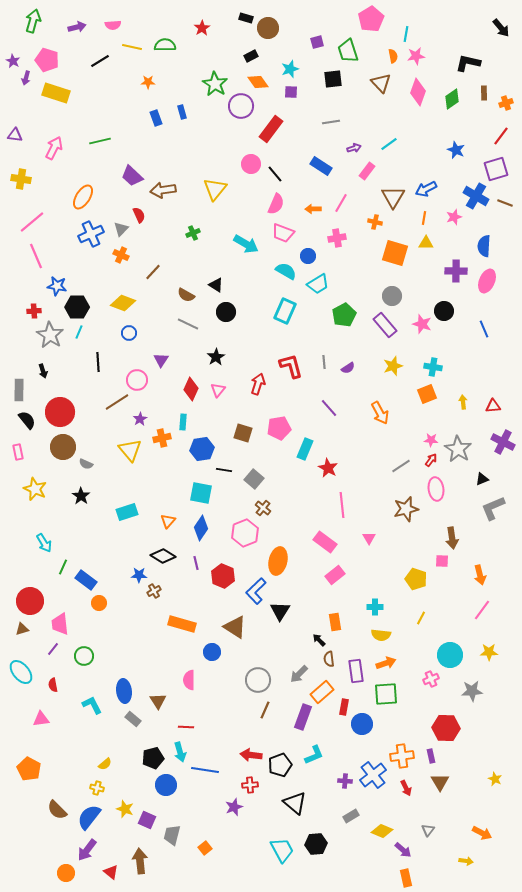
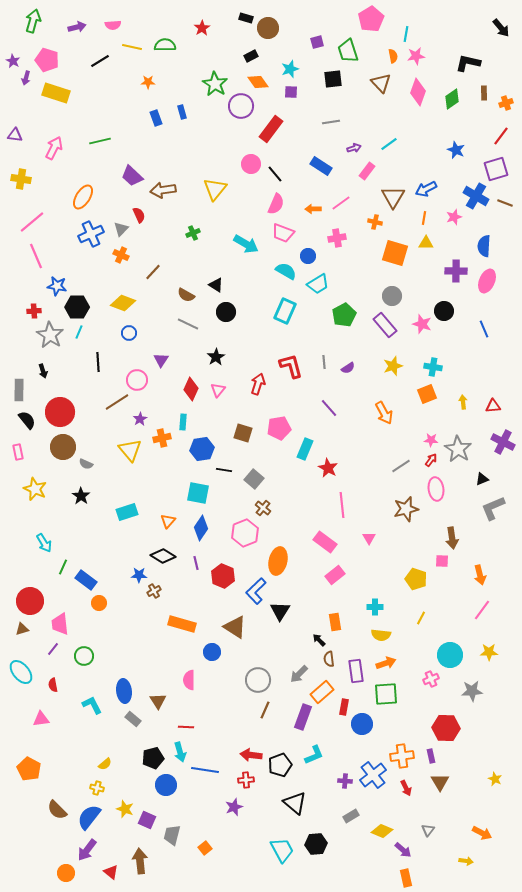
pink line at (341, 203): rotated 24 degrees clockwise
orange arrow at (380, 413): moved 4 px right
cyan square at (201, 493): moved 3 px left
red cross at (250, 785): moved 4 px left, 5 px up
